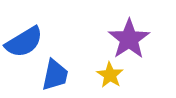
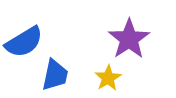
yellow star: moved 2 px left, 3 px down; rotated 8 degrees clockwise
